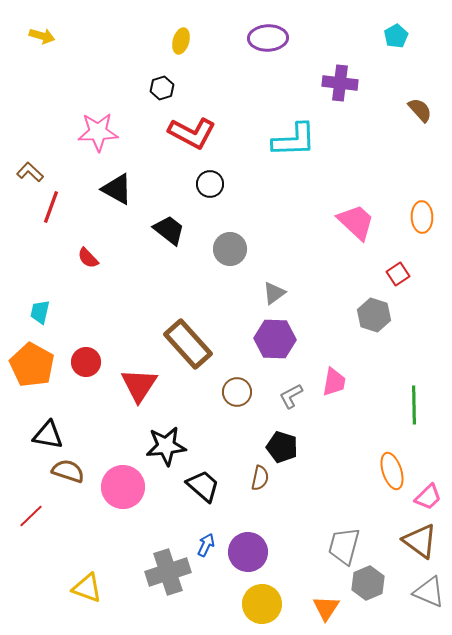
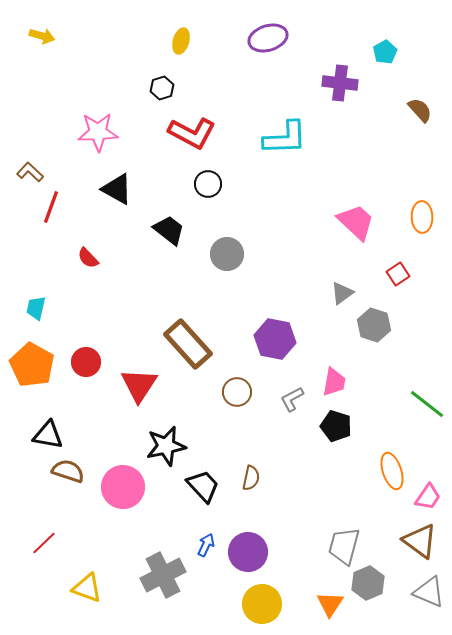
cyan pentagon at (396, 36): moved 11 px left, 16 px down
purple ellipse at (268, 38): rotated 15 degrees counterclockwise
cyan L-shape at (294, 140): moved 9 px left, 2 px up
black circle at (210, 184): moved 2 px left
gray circle at (230, 249): moved 3 px left, 5 px down
gray triangle at (274, 293): moved 68 px right
cyan trapezoid at (40, 312): moved 4 px left, 4 px up
gray hexagon at (374, 315): moved 10 px down
purple hexagon at (275, 339): rotated 9 degrees clockwise
gray L-shape at (291, 396): moved 1 px right, 3 px down
green line at (414, 405): moved 13 px right, 1 px up; rotated 51 degrees counterclockwise
black star at (166, 446): rotated 6 degrees counterclockwise
black pentagon at (282, 447): moved 54 px right, 21 px up
brown semicircle at (260, 478): moved 9 px left
black trapezoid at (203, 486): rotated 6 degrees clockwise
pink trapezoid at (428, 497): rotated 12 degrees counterclockwise
red line at (31, 516): moved 13 px right, 27 px down
gray cross at (168, 572): moved 5 px left, 3 px down; rotated 9 degrees counterclockwise
orange triangle at (326, 608): moved 4 px right, 4 px up
